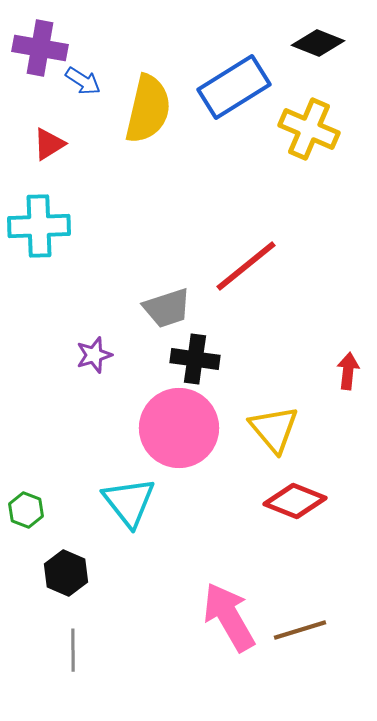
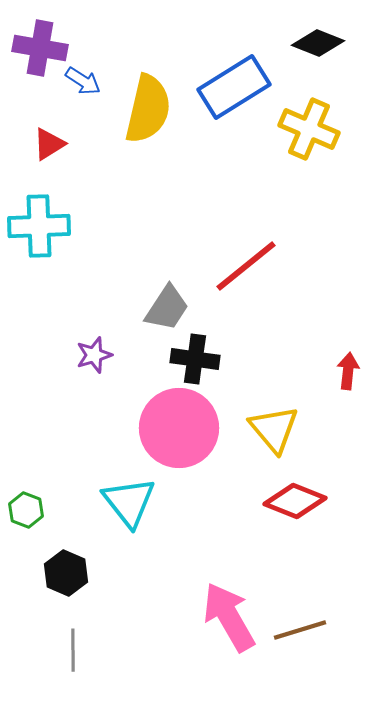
gray trapezoid: rotated 39 degrees counterclockwise
